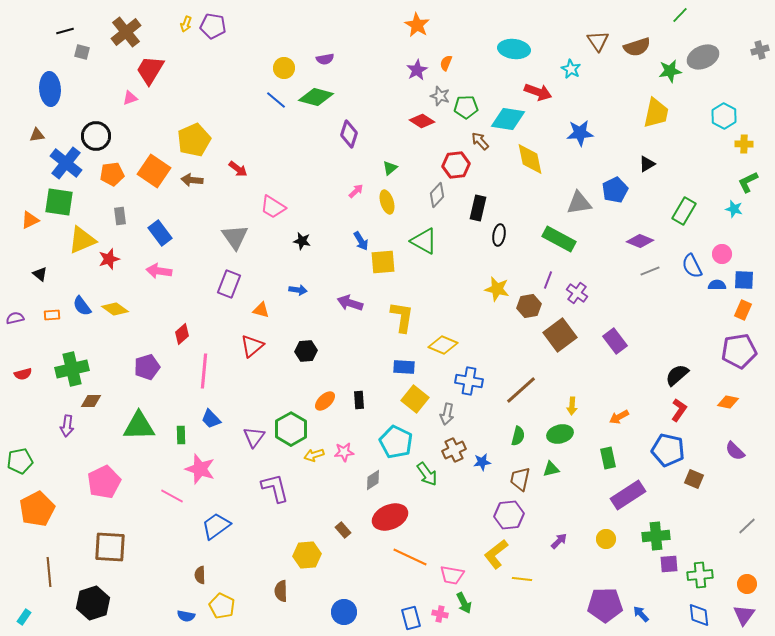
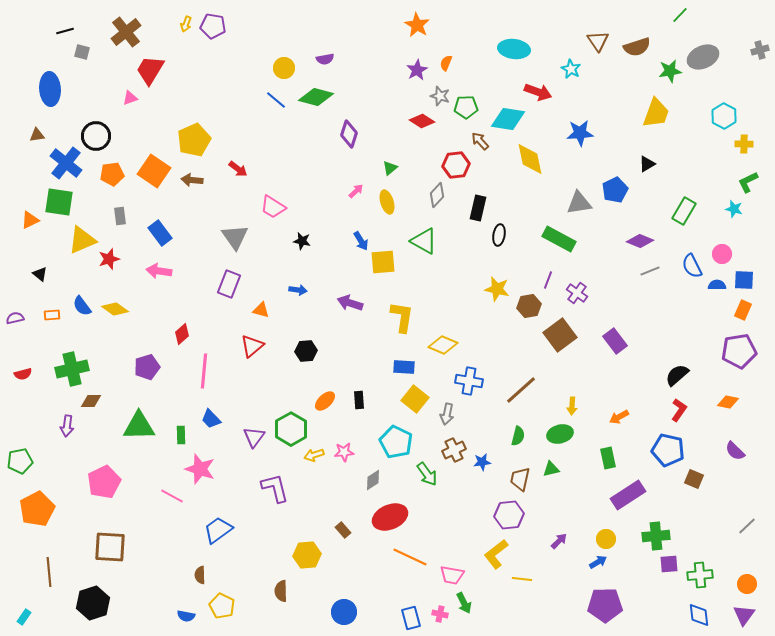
yellow trapezoid at (656, 113): rotated 8 degrees clockwise
blue trapezoid at (216, 526): moved 2 px right, 4 px down
blue arrow at (641, 614): moved 43 px left, 52 px up; rotated 102 degrees clockwise
